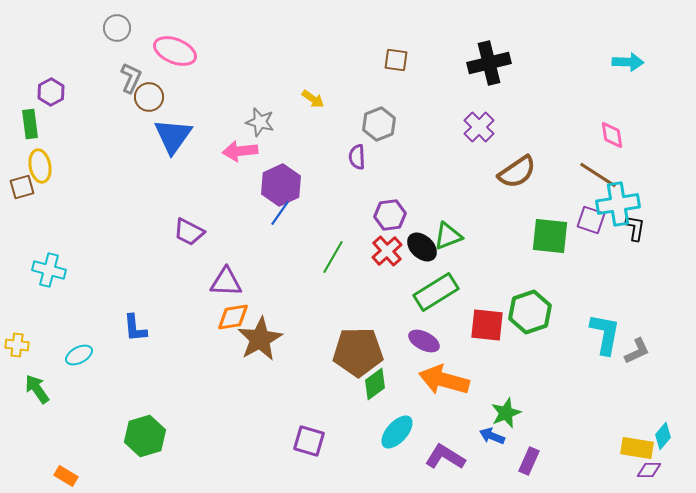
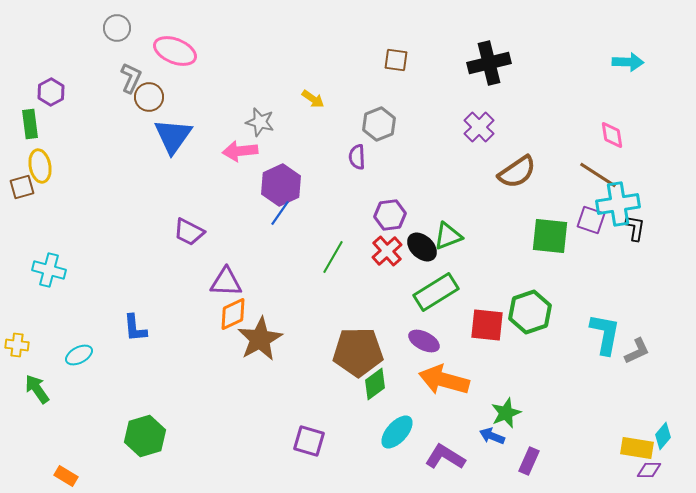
orange diamond at (233, 317): moved 3 px up; rotated 16 degrees counterclockwise
